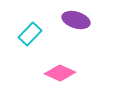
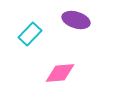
pink diamond: rotated 28 degrees counterclockwise
